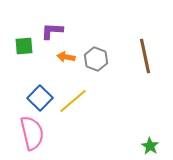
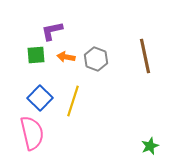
purple L-shape: rotated 15 degrees counterclockwise
green square: moved 12 px right, 9 px down
yellow line: rotated 32 degrees counterclockwise
green star: rotated 18 degrees clockwise
